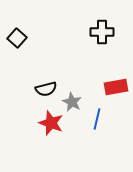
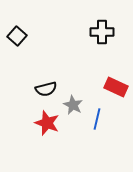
black square: moved 2 px up
red rectangle: rotated 35 degrees clockwise
gray star: moved 1 px right, 3 px down
red star: moved 4 px left
